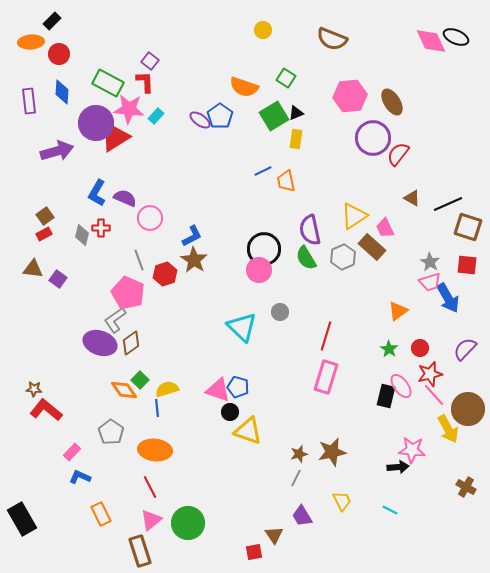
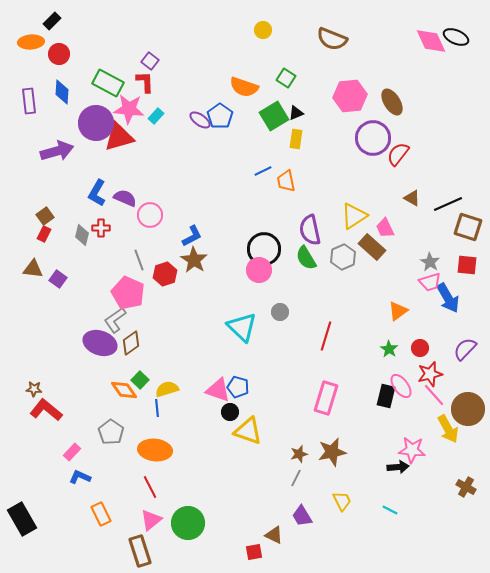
red triangle at (115, 137): moved 4 px right; rotated 16 degrees clockwise
pink circle at (150, 218): moved 3 px up
red rectangle at (44, 234): rotated 35 degrees counterclockwise
pink rectangle at (326, 377): moved 21 px down
brown triangle at (274, 535): rotated 30 degrees counterclockwise
